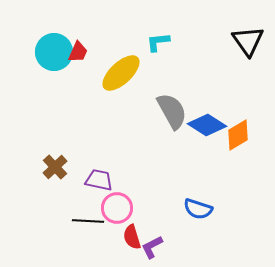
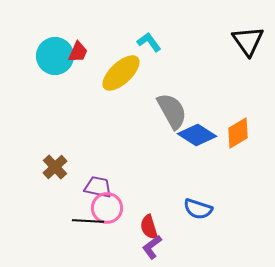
cyan L-shape: moved 9 px left; rotated 60 degrees clockwise
cyan circle: moved 1 px right, 4 px down
blue diamond: moved 10 px left, 10 px down
orange diamond: moved 2 px up
purple trapezoid: moved 1 px left, 7 px down
pink circle: moved 10 px left
red semicircle: moved 17 px right, 10 px up
purple L-shape: rotated 10 degrees counterclockwise
